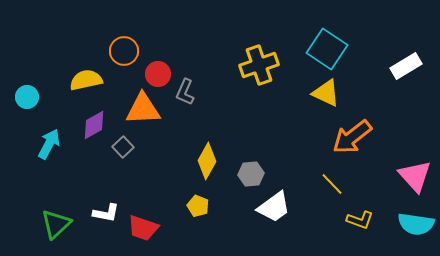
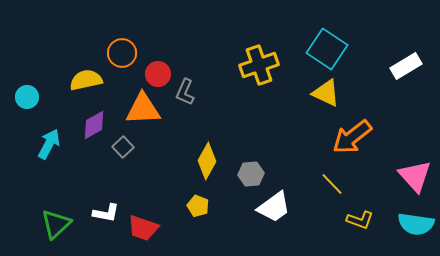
orange circle: moved 2 px left, 2 px down
